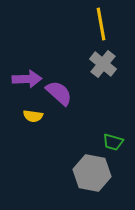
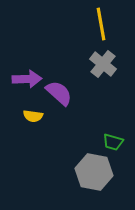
gray hexagon: moved 2 px right, 1 px up
